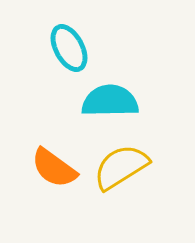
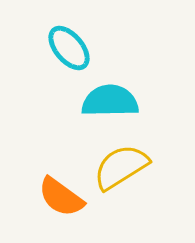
cyan ellipse: rotated 12 degrees counterclockwise
orange semicircle: moved 7 px right, 29 px down
